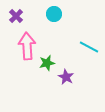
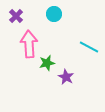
pink arrow: moved 2 px right, 2 px up
